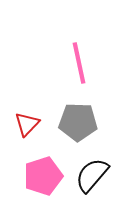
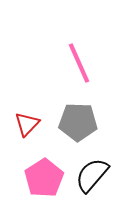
pink line: rotated 12 degrees counterclockwise
pink pentagon: moved 1 px right, 2 px down; rotated 15 degrees counterclockwise
